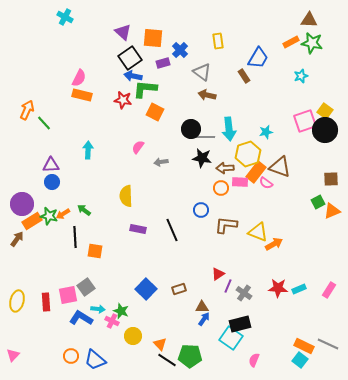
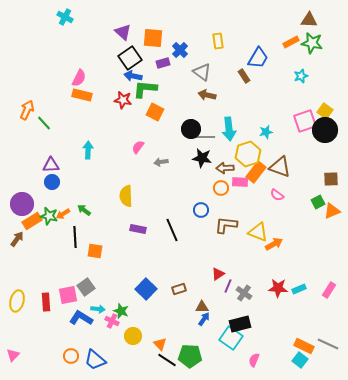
pink semicircle at (266, 183): moved 11 px right, 12 px down
